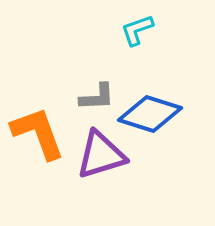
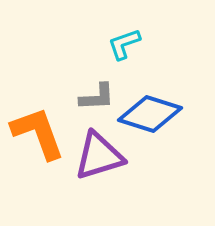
cyan L-shape: moved 13 px left, 14 px down
purple triangle: moved 2 px left, 1 px down
